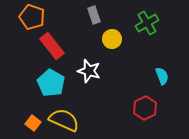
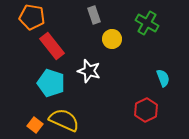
orange pentagon: rotated 10 degrees counterclockwise
green cross: rotated 30 degrees counterclockwise
cyan semicircle: moved 1 px right, 2 px down
cyan pentagon: rotated 12 degrees counterclockwise
red hexagon: moved 1 px right, 2 px down
orange square: moved 2 px right, 2 px down
